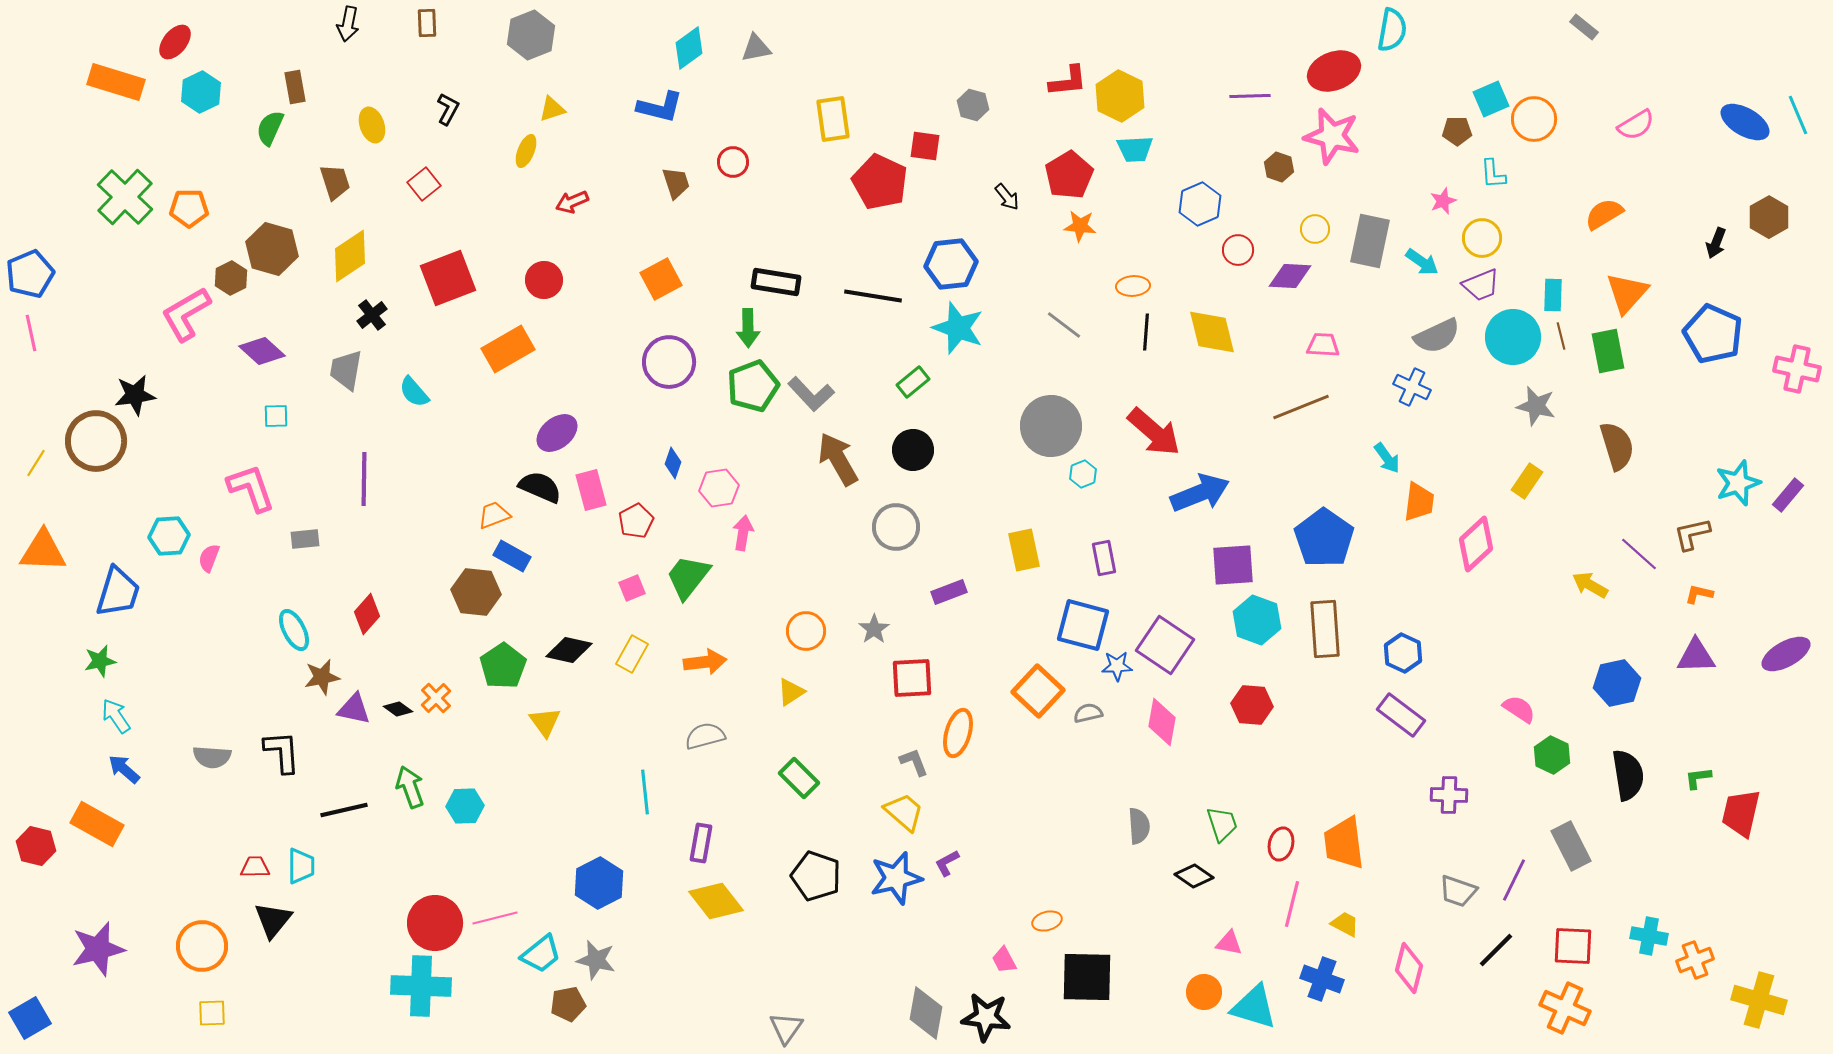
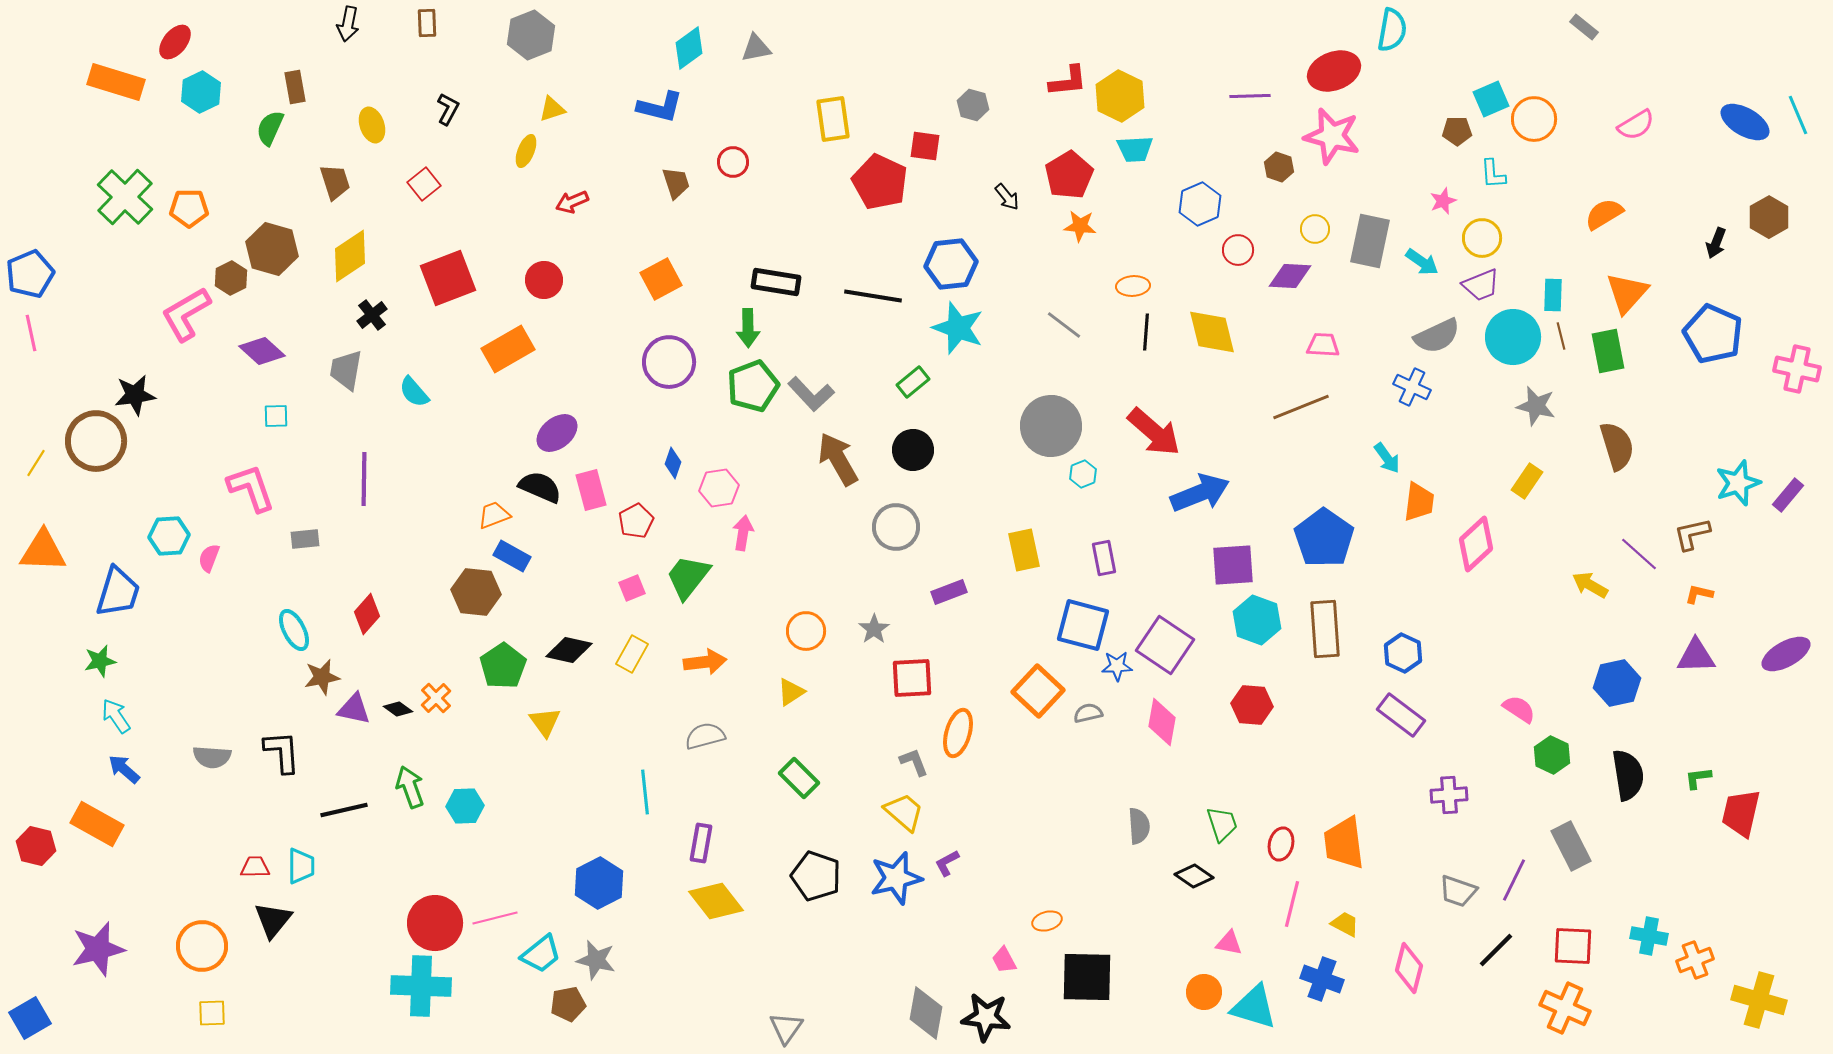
purple cross at (1449, 795): rotated 6 degrees counterclockwise
